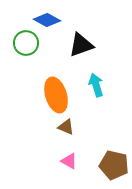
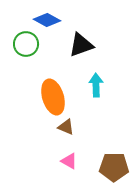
green circle: moved 1 px down
cyan arrow: rotated 15 degrees clockwise
orange ellipse: moved 3 px left, 2 px down
brown pentagon: moved 2 px down; rotated 12 degrees counterclockwise
